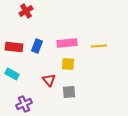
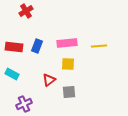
red triangle: rotated 32 degrees clockwise
